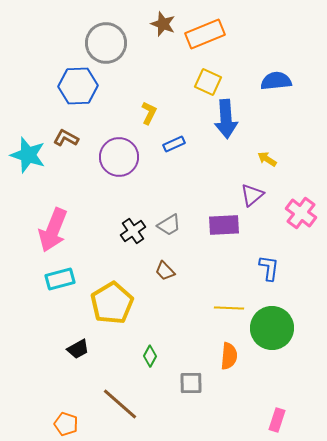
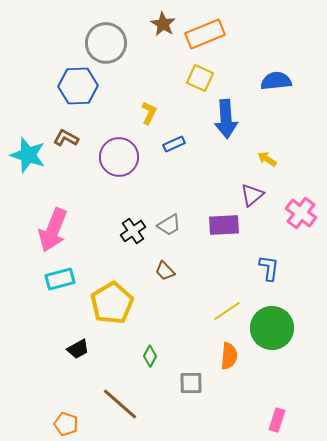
brown star: rotated 10 degrees clockwise
yellow square: moved 8 px left, 4 px up
yellow line: moved 2 px left, 3 px down; rotated 36 degrees counterclockwise
